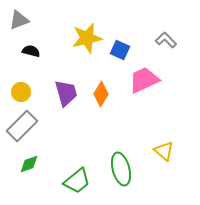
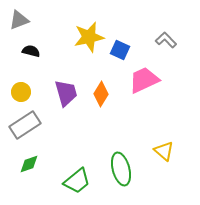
yellow star: moved 2 px right, 1 px up
gray rectangle: moved 3 px right, 1 px up; rotated 12 degrees clockwise
